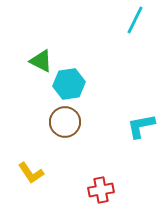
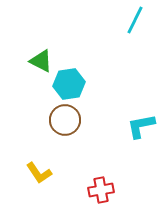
brown circle: moved 2 px up
yellow L-shape: moved 8 px right
